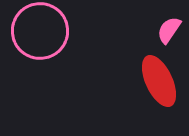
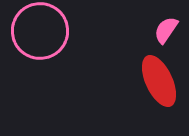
pink semicircle: moved 3 px left
